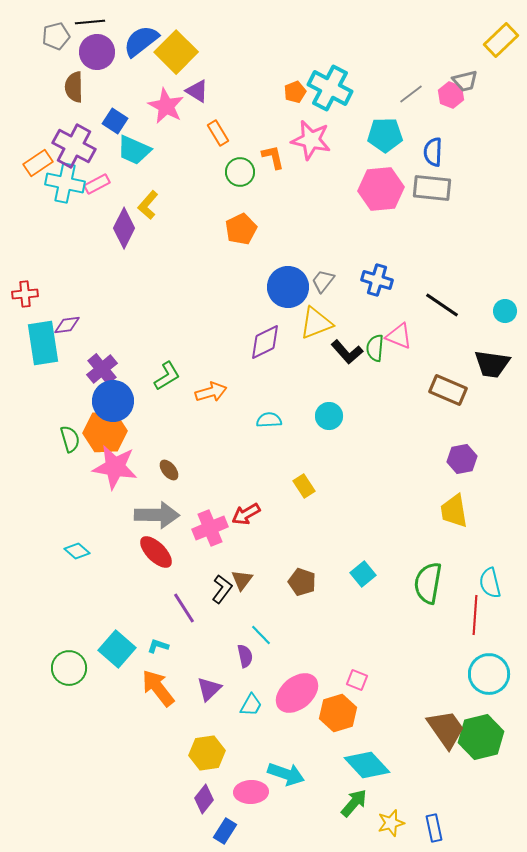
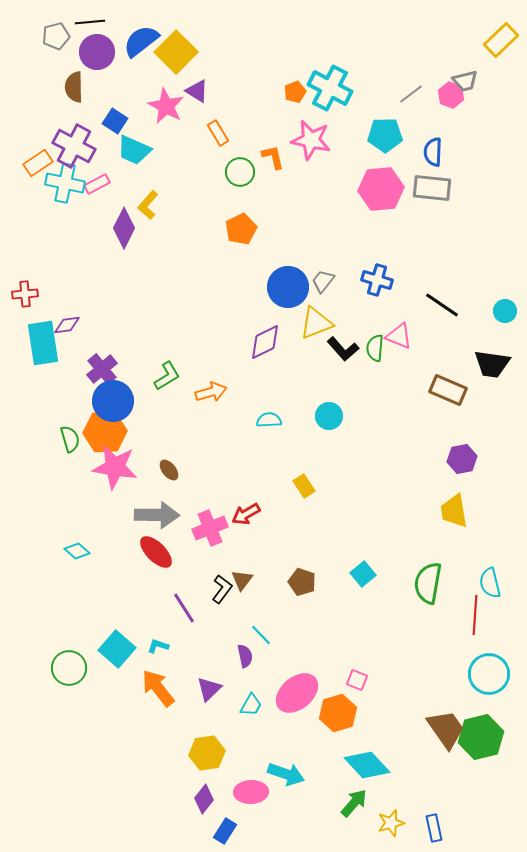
black L-shape at (347, 352): moved 4 px left, 3 px up
